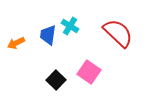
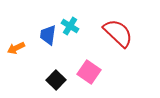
orange arrow: moved 5 px down
